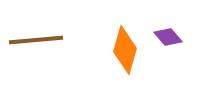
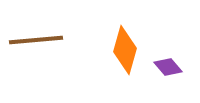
purple diamond: moved 30 px down
